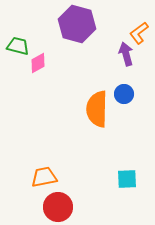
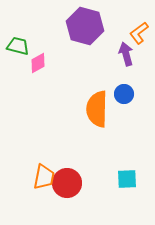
purple hexagon: moved 8 px right, 2 px down
orange trapezoid: rotated 112 degrees clockwise
red circle: moved 9 px right, 24 px up
